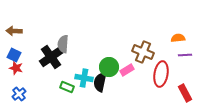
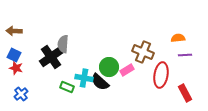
red ellipse: moved 1 px down
black semicircle: rotated 60 degrees counterclockwise
blue cross: moved 2 px right
